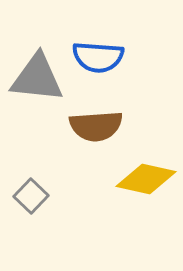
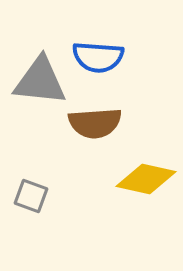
gray triangle: moved 3 px right, 3 px down
brown semicircle: moved 1 px left, 3 px up
gray square: rotated 24 degrees counterclockwise
